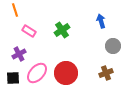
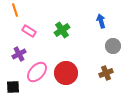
pink ellipse: moved 1 px up
black square: moved 9 px down
